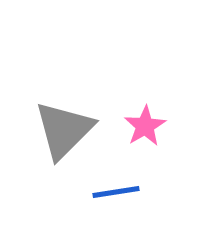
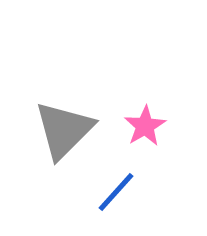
blue line: rotated 39 degrees counterclockwise
